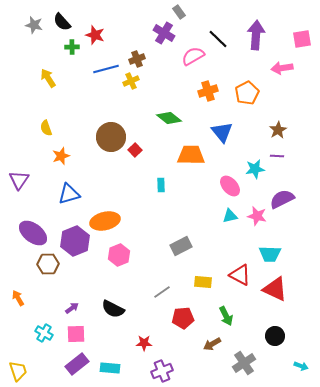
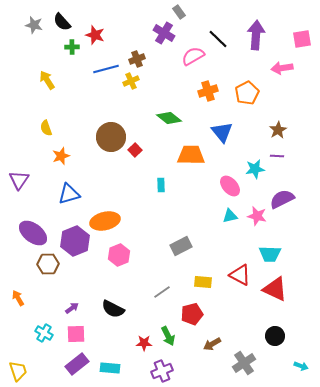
yellow arrow at (48, 78): moved 1 px left, 2 px down
green arrow at (226, 316): moved 58 px left, 20 px down
red pentagon at (183, 318): moved 9 px right, 4 px up; rotated 10 degrees counterclockwise
